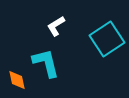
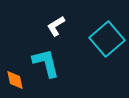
cyan square: rotated 8 degrees counterclockwise
orange diamond: moved 2 px left
